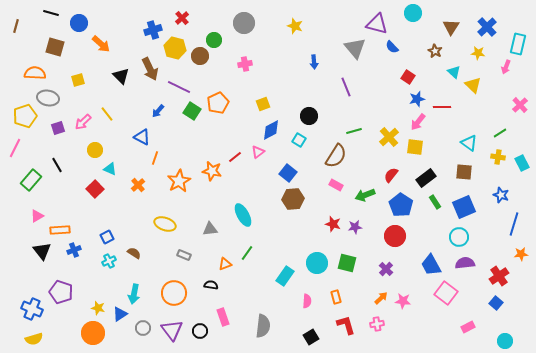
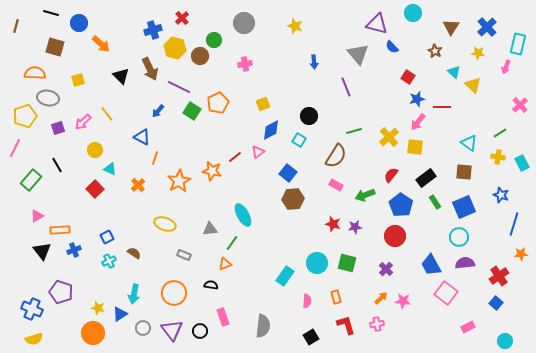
gray triangle at (355, 48): moved 3 px right, 6 px down
green line at (247, 253): moved 15 px left, 10 px up
